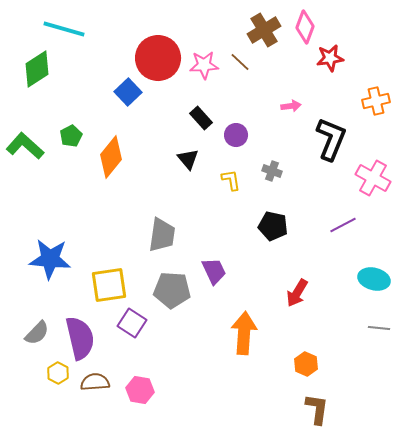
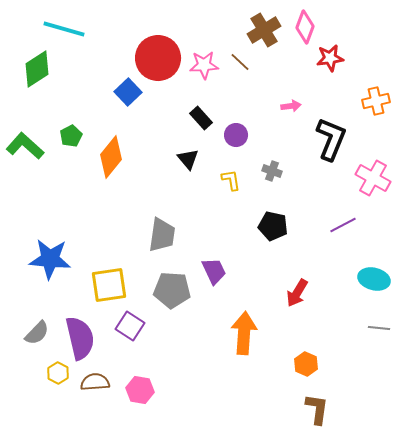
purple square: moved 2 px left, 3 px down
